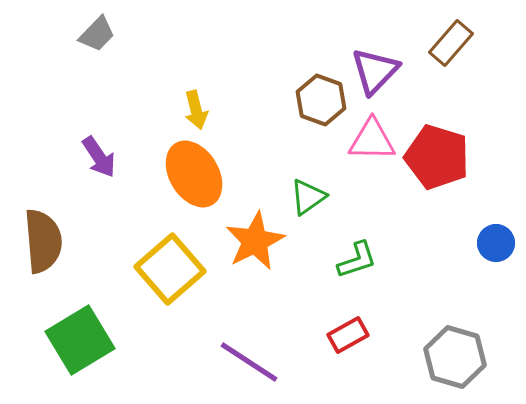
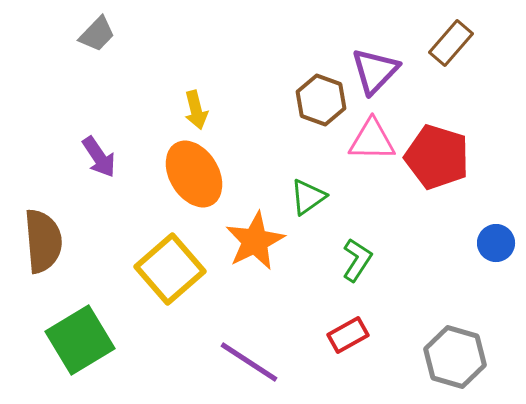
green L-shape: rotated 39 degrees counterclockwise
